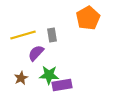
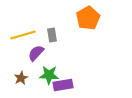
purple rectangle: moved 1 px right
